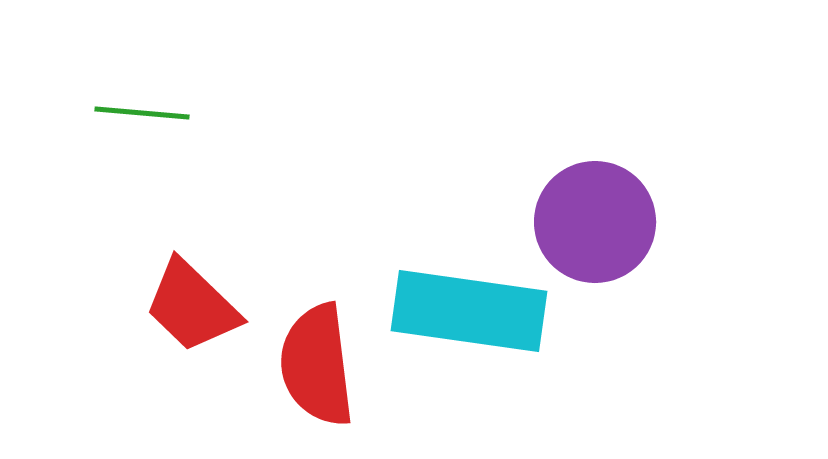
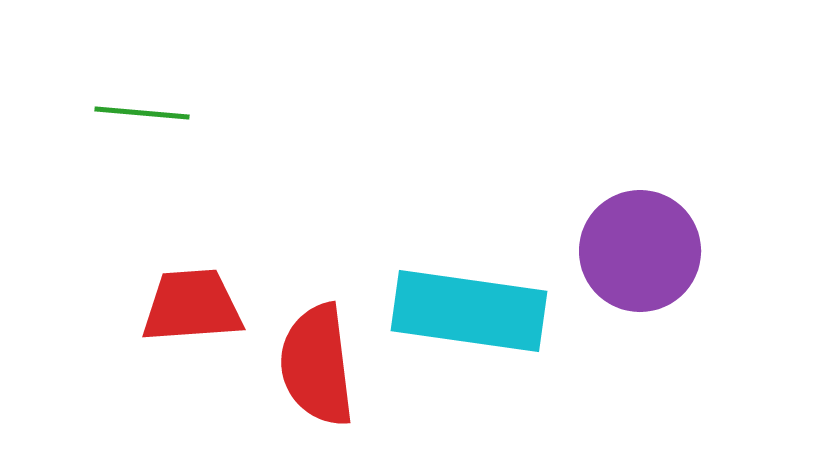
purple circle: moved 45 px right, 29 px down
red trapezoid: rotated 132 degrees clockwise
